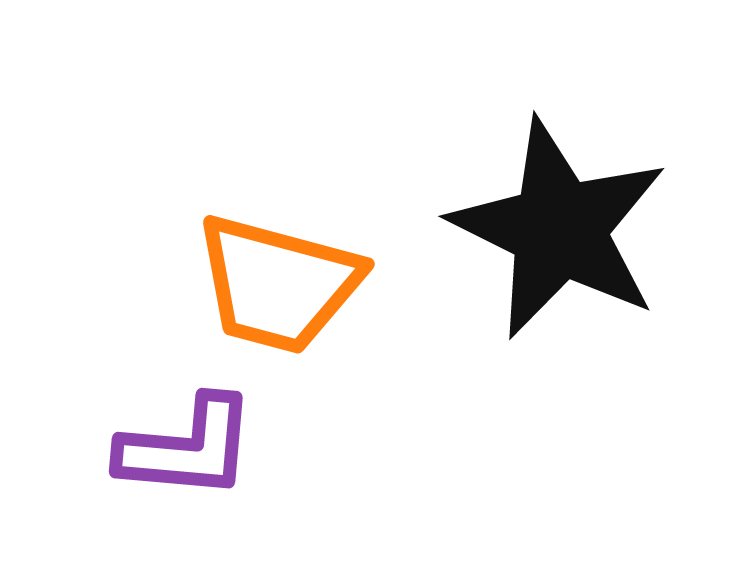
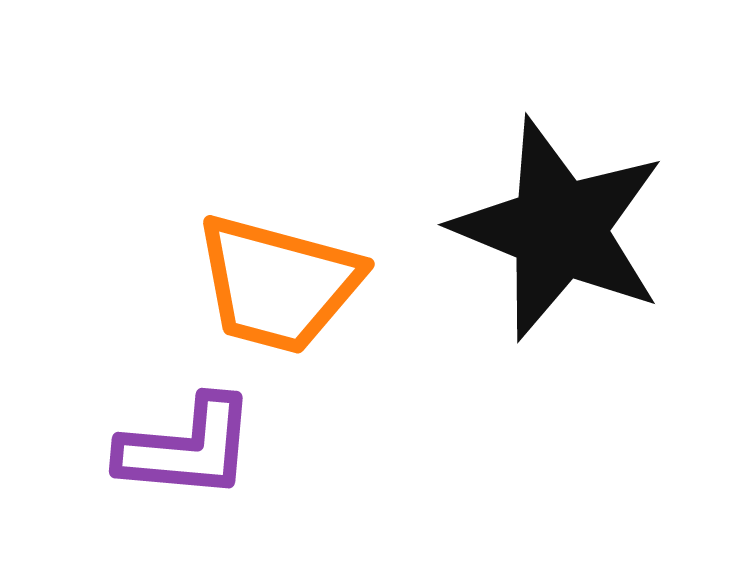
black star: rotated 4 degrees counterclockwise
